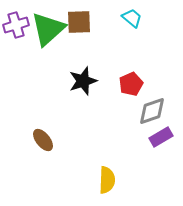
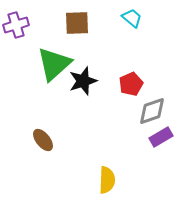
brown square: moved 2 px left, 1 px down
green triangle: moved 6 px right, 35 px down
